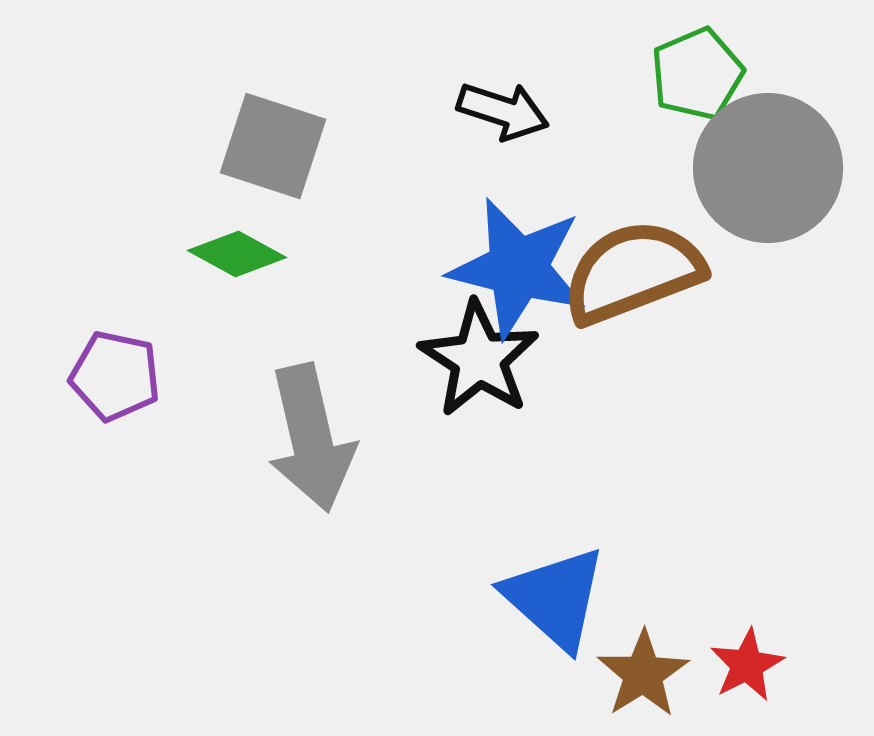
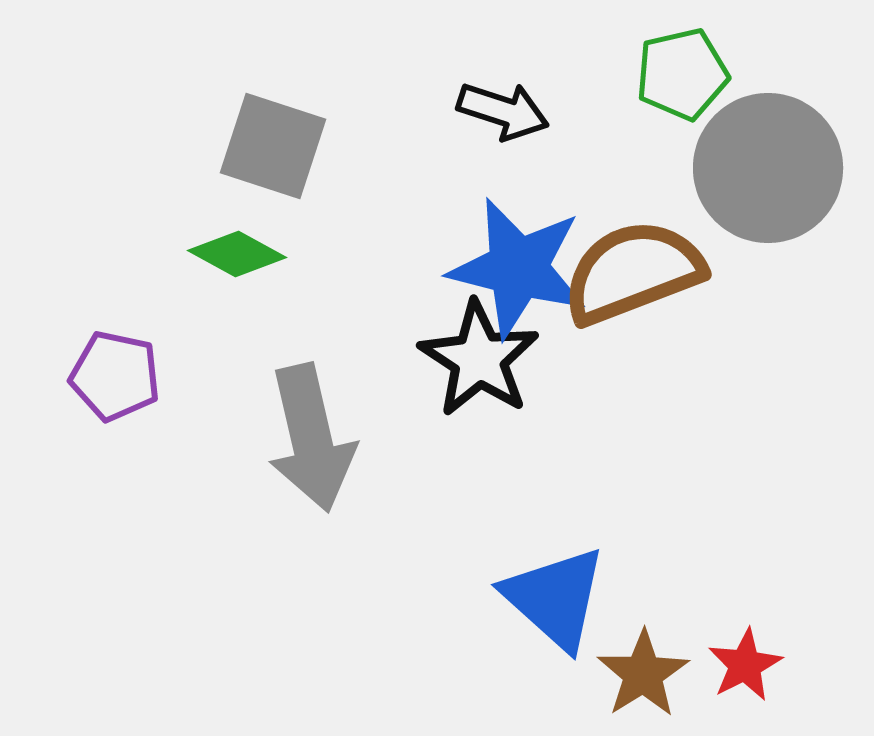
green pentagon: moved 15 px left; rotated 10 degrees clockwise
red star: moved 2 px left
